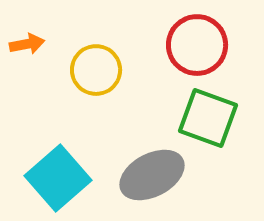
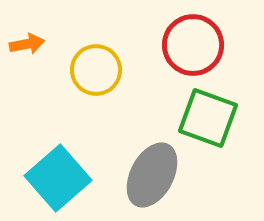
red circle: moved 4 px left
gray ellipse: rotated 34 degrees counterclockwise
